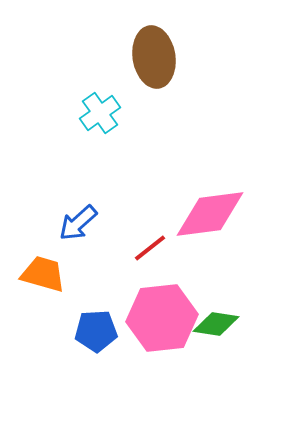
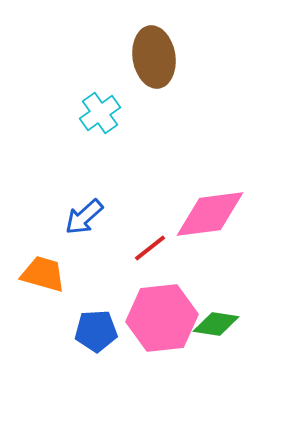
blue arrow: moved 6 px right, 6 px up
